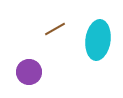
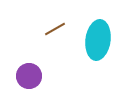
purple circle: moved 4 px down
